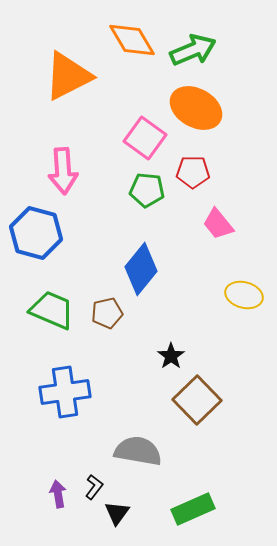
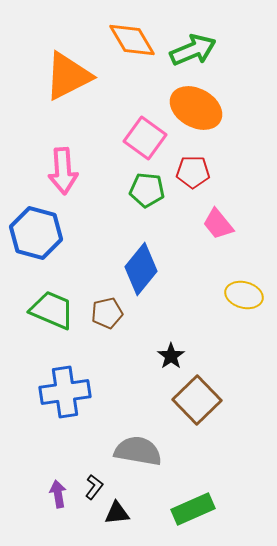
black triangle: rotated 48 degrees clockwise
